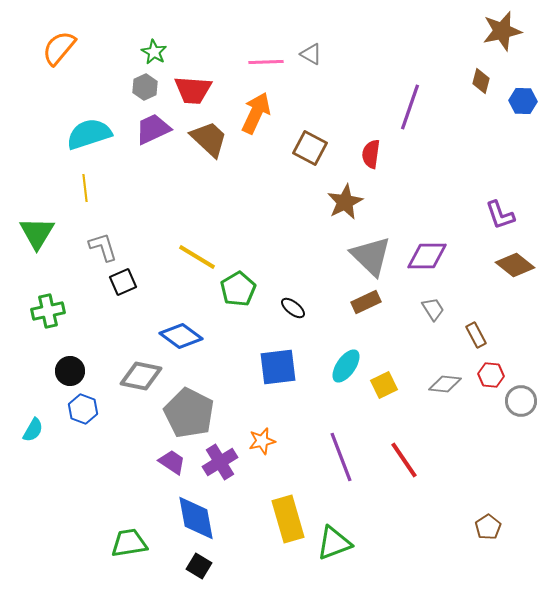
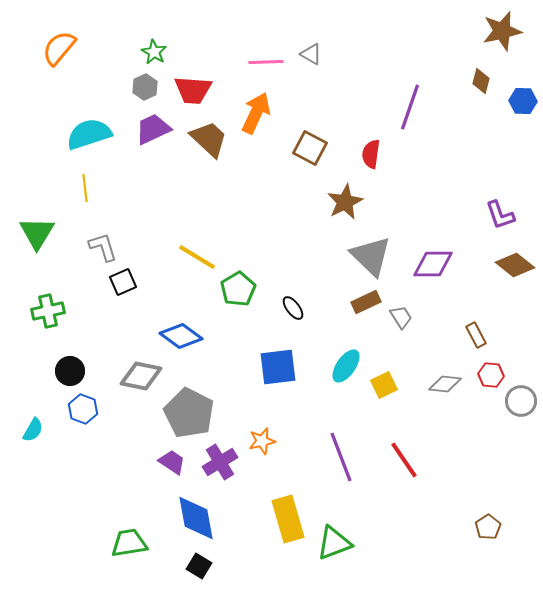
purple diamond at (427, 256): moved 6 px right, 8 px down
black ellipse at (293, 308): rotated 15 degrees clockwise
gray trapezoid at (433, 309): moved 32 px left, 8 px down
